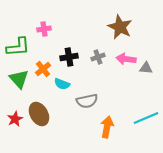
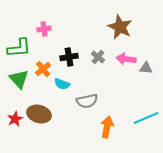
green L-shape: moved 1 px right, 1 px down
gray cross: rotated 32 degrees counterclockwise
brown ellipse: rotated 45 degrees counterclockwise
